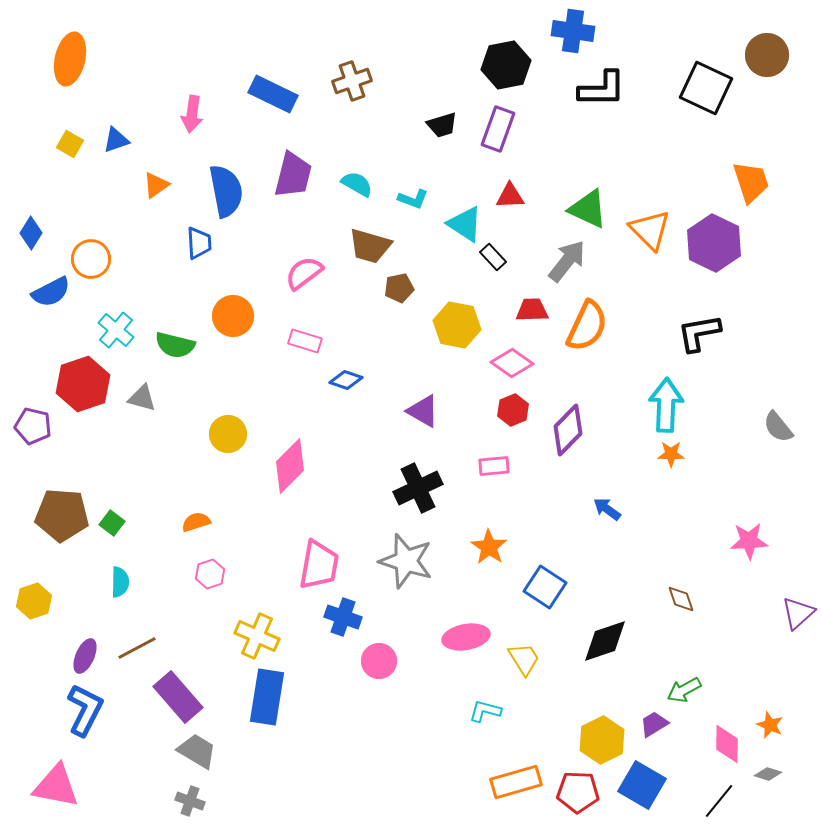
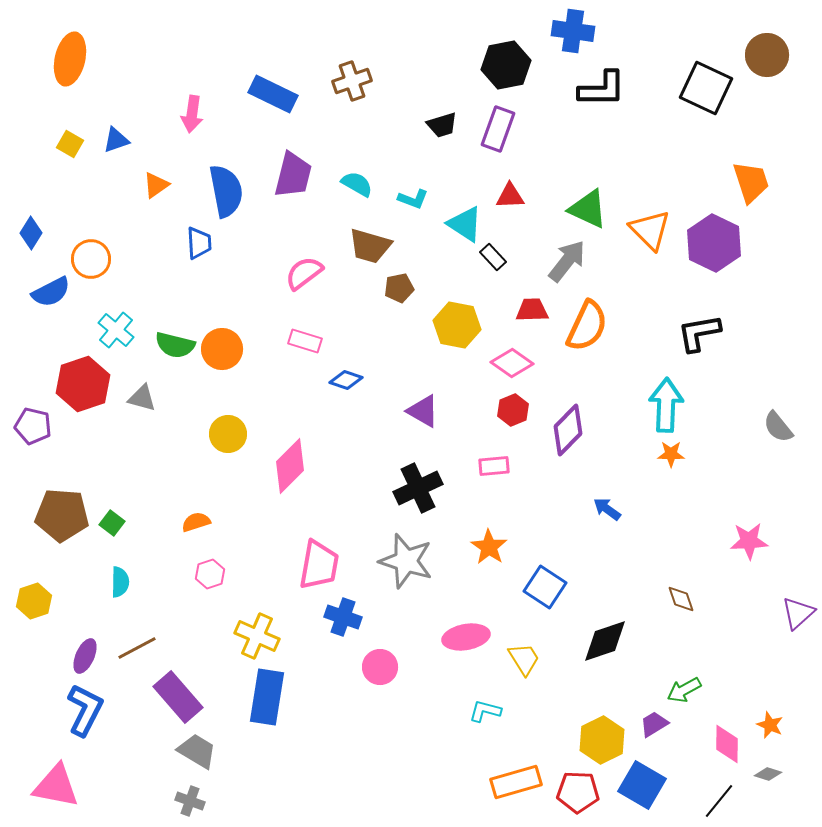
orange circle at (233, 316): moved 11 px left, 33 px down
pink circle at (379, 661): moved 1 px right, 6 px down
